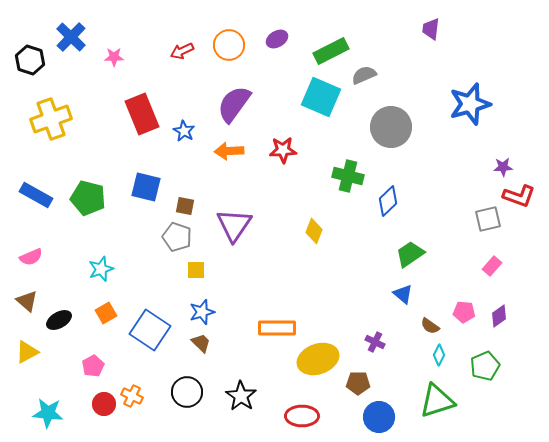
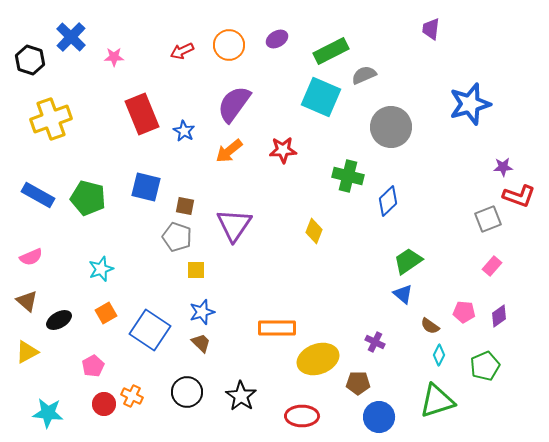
orange arrow at (229, 151): rotated 36 degrees counterclockwise
blue rectangle at (36, 195): moved 2 px right
gray square at (488, 219): rotated 8 degrees counterclockwise
green trapezoid at (410, 254): moved 2 px left, 7 px down
